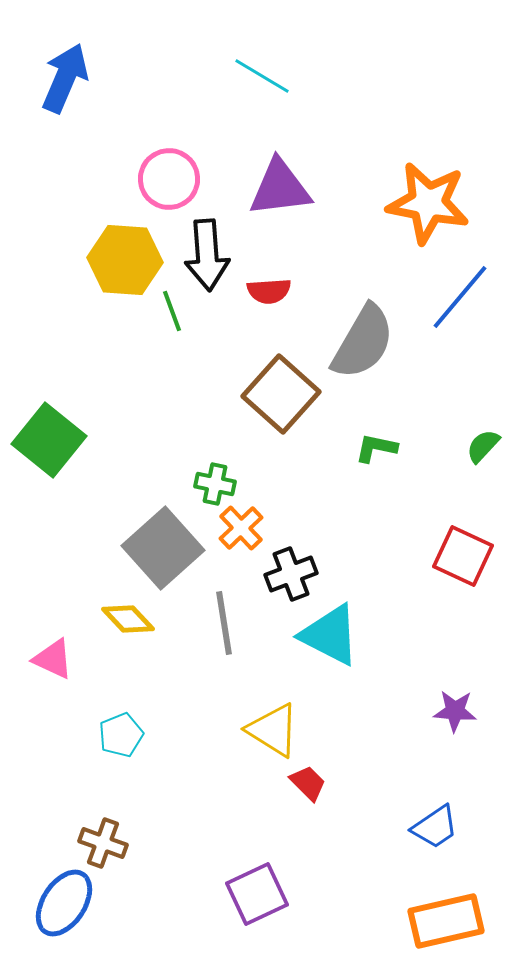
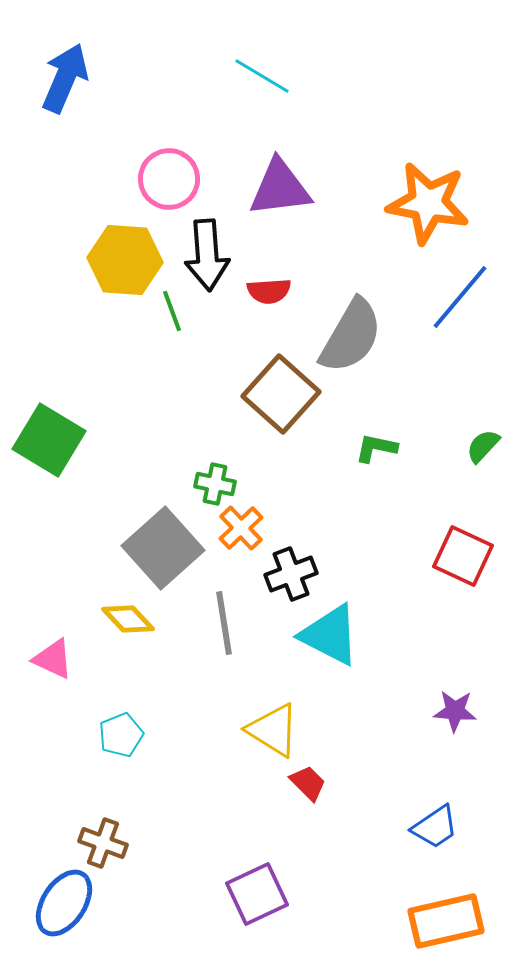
gray semicircle: moved 12 px left, 6 px up
green square: rotated 8 degrees counterclockwise
